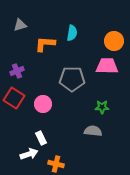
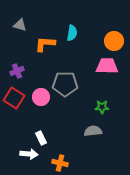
gray triangle: rotated 32 degrees clockwise
gray pentagon: moved 7 px left, 5 px down
pink circle: moved 2 px left, 7 px up
gray semicircle: rotated 12 degrees counterclockwise
white arrow: rotated 24 degrees clockwise
orange cross: moved 4 px right, 1 px up
